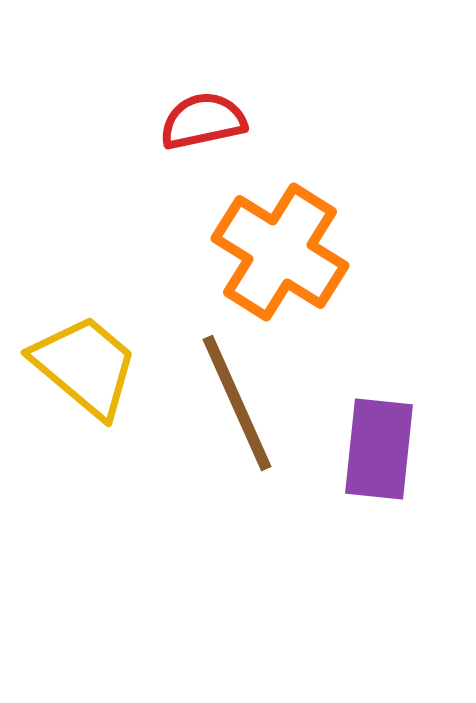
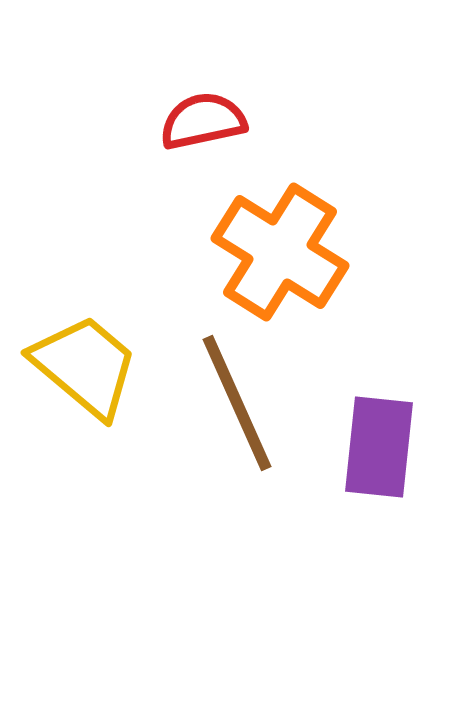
purple rectangle: moved 2 px up
